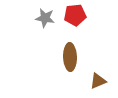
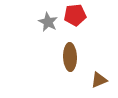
gray star: moved 3 px right, 4 px down; rotated 18 degrees clockwise
brown triangle: moved 1 px right, 1 px up
